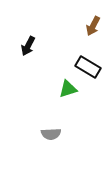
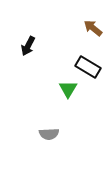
brown arrow: moved 2 px down; rotated 102 degrees clockwise
green triangle: rotated 42 degrees counterclockwise
gray semicircle: moved 2 px left
